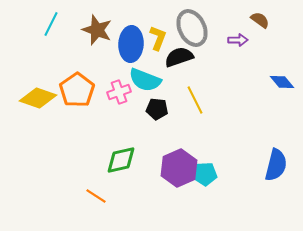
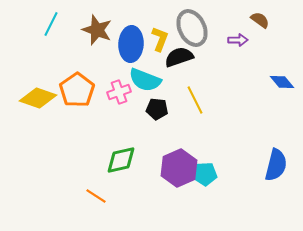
yellow L-shape: moved 2 px right, 1 px down
